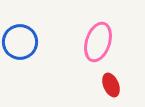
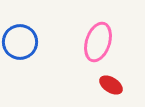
red ellipse: rotated 35 degrees counterclockwise
